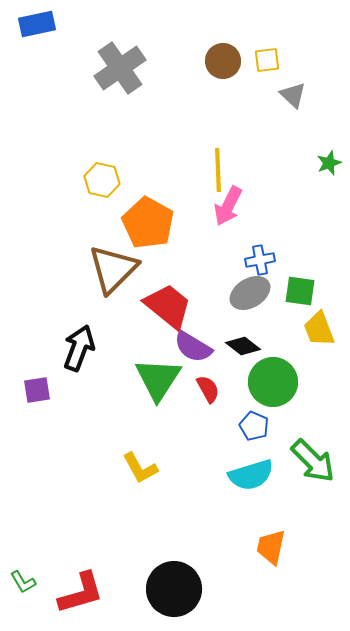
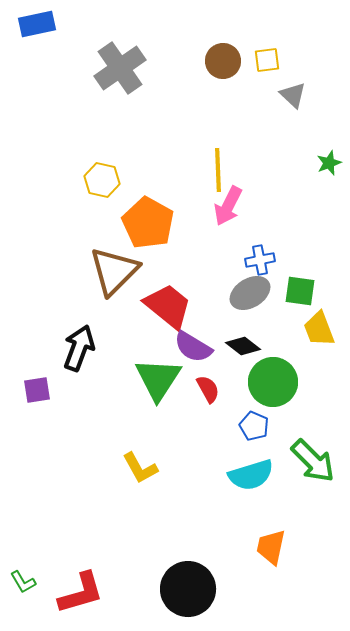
brown triangle: moved 1 px right, 2 px down
black circle: moved 14 px right
